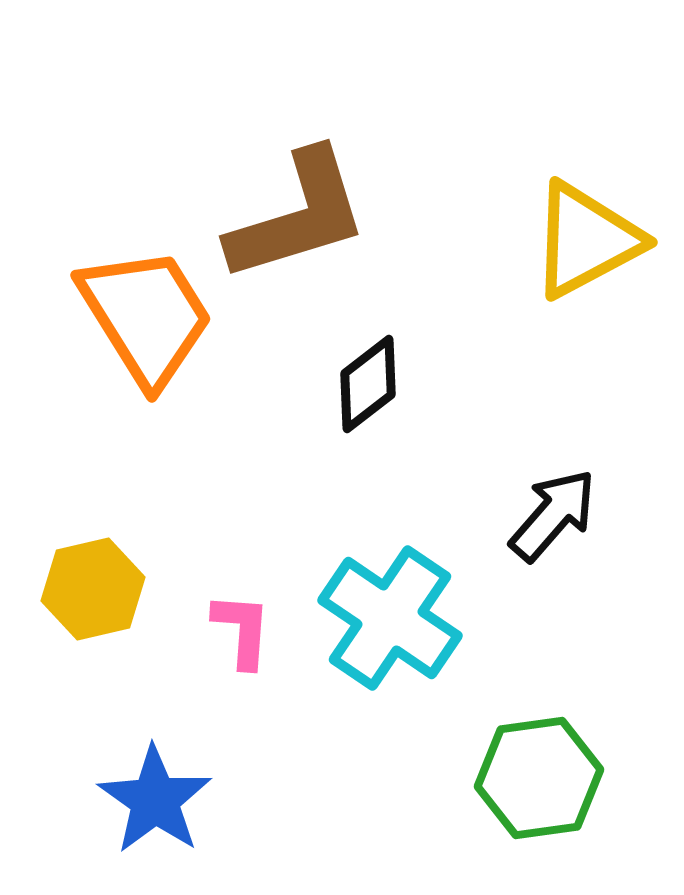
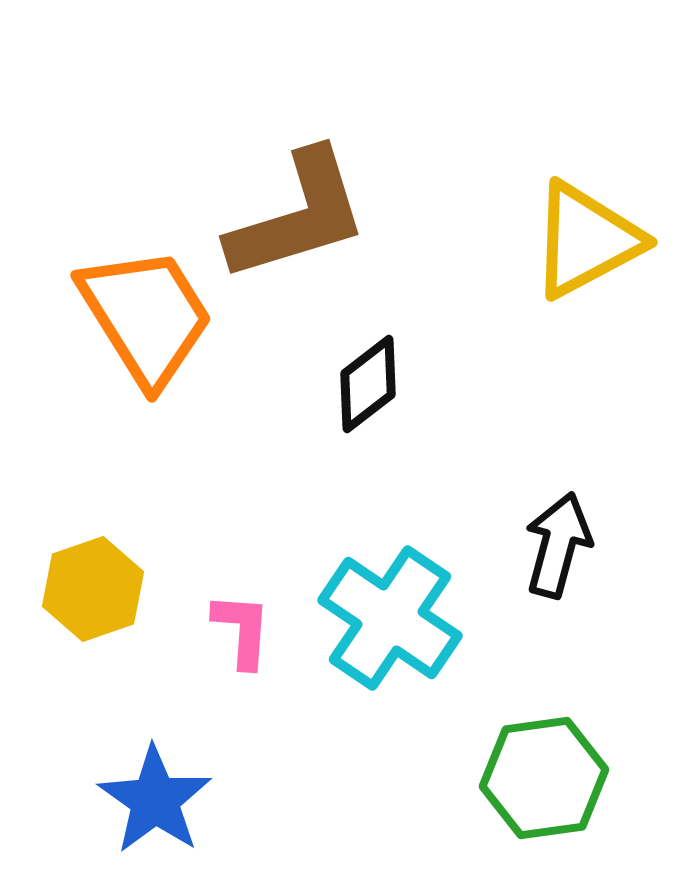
black arrow: moved 5 px right, 30 px down; rotated 26 degrees counterclockwise
yellow hexagon: rotated 6 degrees counterclockwise
green hexagon: moved 5 px right
